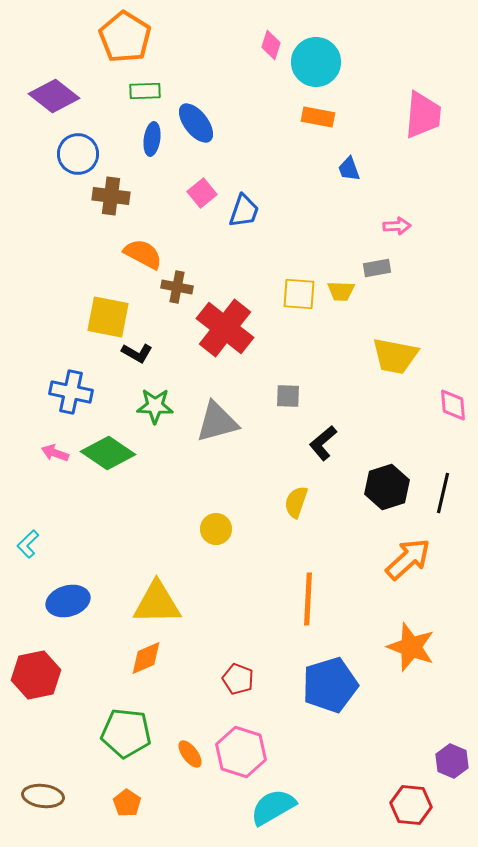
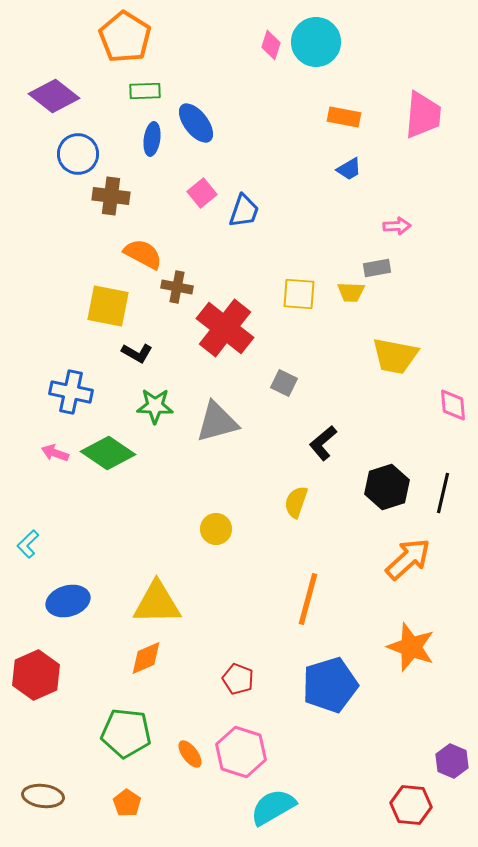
cyan circle at (316, 62): moved 20 px up
orange rectangle at (318, 117): moved 26 px right
blue trapezoid at (349, 169): rotated 100 degrees counterclockwise
yellow trapezoid at (341, 291): moved 10 px right, 1 px down
yellow square at (108, 317): moved 11 px up
gray square at (288, 396): moved 4 px left, 13 px up; rotated 24 degrees clockwise
orange line at (308, 599): rotated 12 degrees clockwise
red hexagon at (36, 675): rotated 12 degrees counterclockwise
